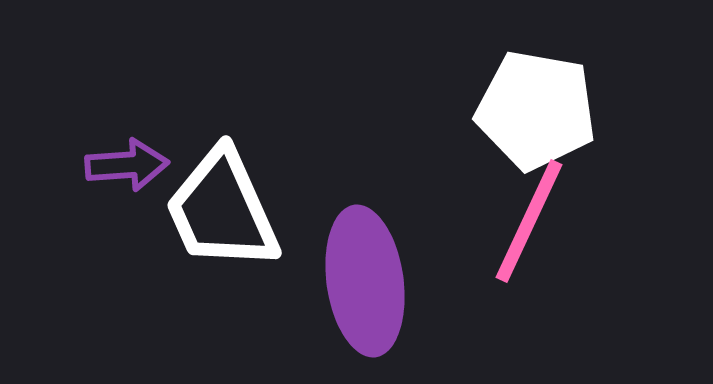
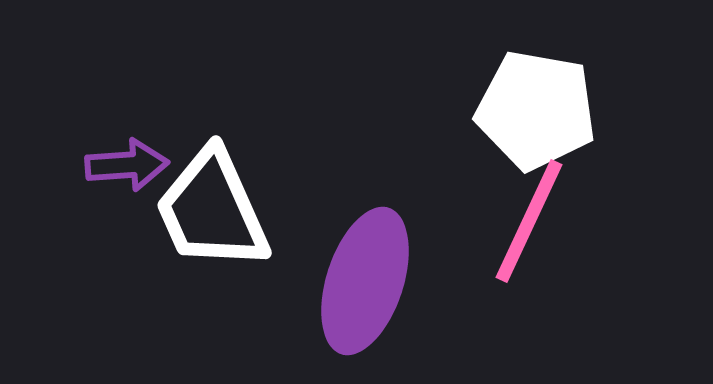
white trapezoid: moved 10 px left
purple ellipse: rotated 26 degrees clockwise
